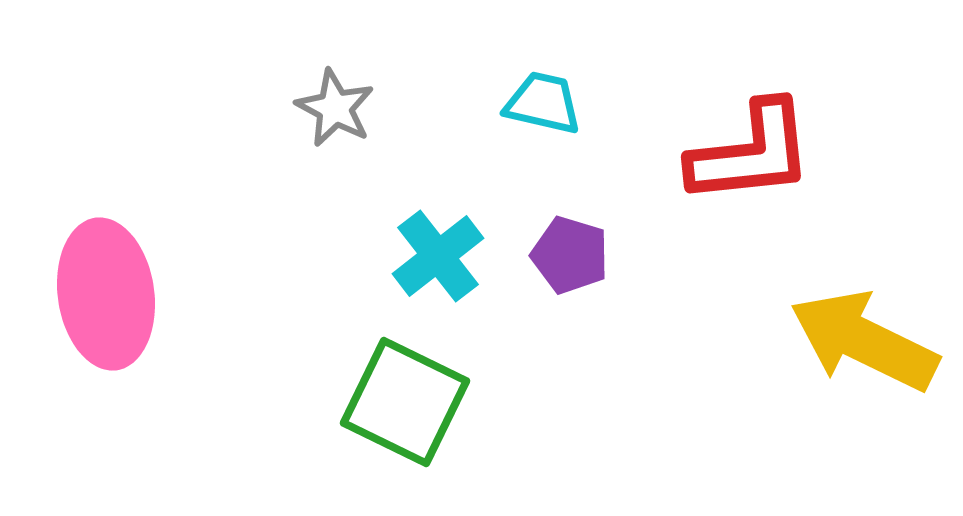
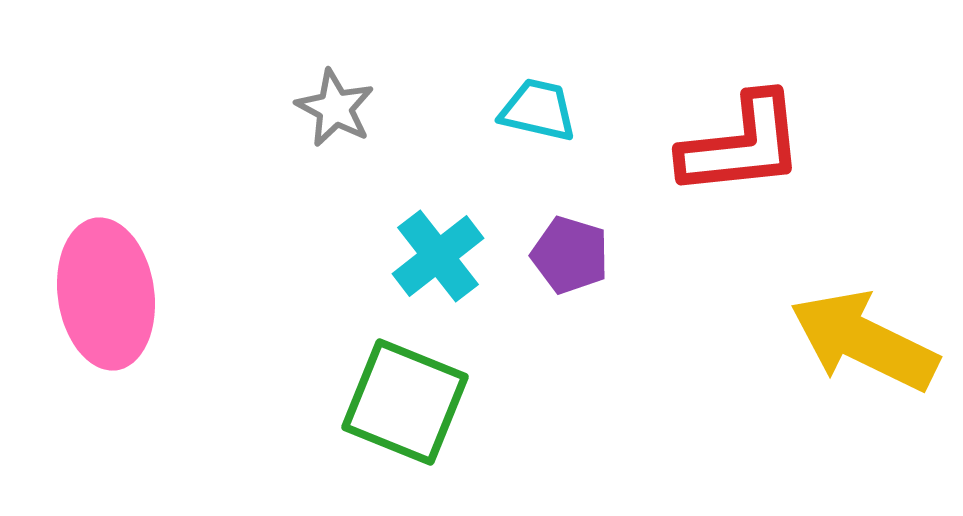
cyan trapezoid: moved 5 px left, 7 px down
red L-shape: moved 9 px left, 8 px up
green square: rotated 4 degrees counterclockwise
